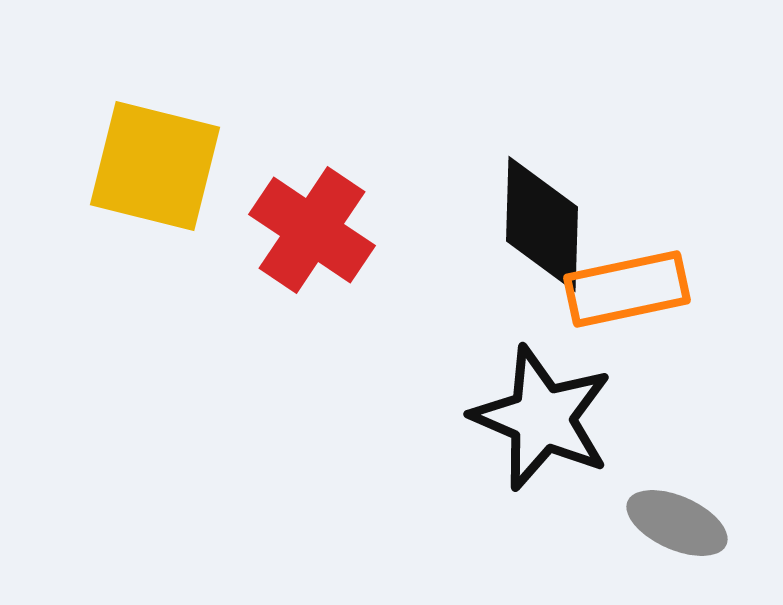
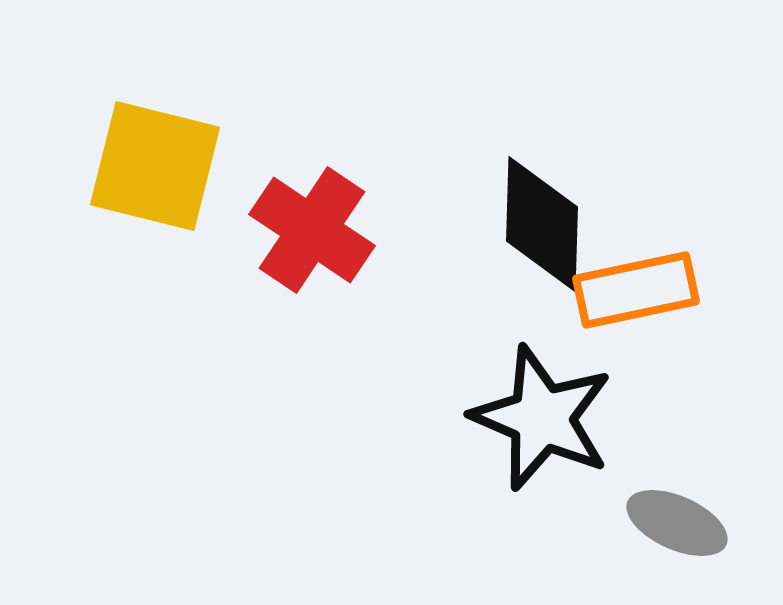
orange rectangle: moved 9 px right, 1 px down
